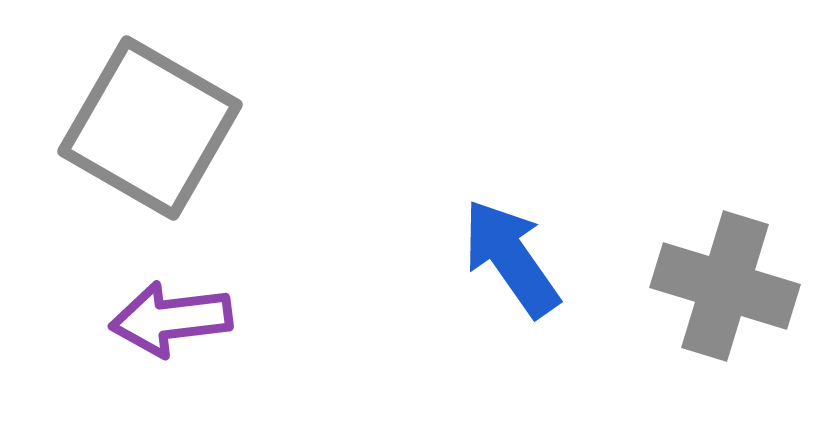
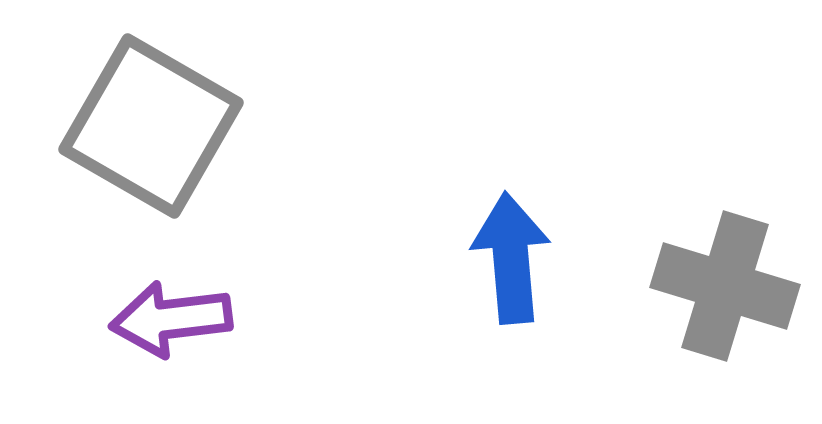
gray square: moved 1 px right, 2 px up
blue arrow: rotated 30 degrees clockwise
